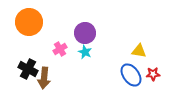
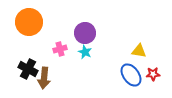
pink cross: rotated 16 degrees clockwise
